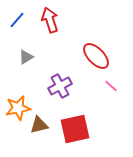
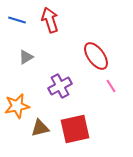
blue line: rotated 66 degrees clockwise
red ellipse: rotated 8 degrees clockwise
pink line: rotated 16 degrees clockwise
orange star: moved 1 px left, 2 px up
brown triangle: moved 1 px right, 3 px down
